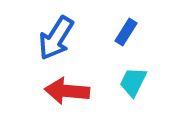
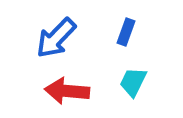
blue rectangle: rotated 12 degrees counterclockwise
blue arrow: rotated 12 degrees clockwise
